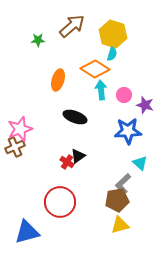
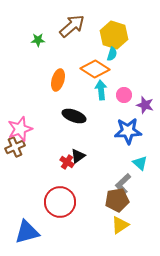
yellow hexagon: moved 1 px right, 1 px down
black ellipse: moved 1 px left, 1 px up
yellow triangle: rotated 18 degrees counterclockwise
